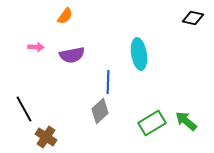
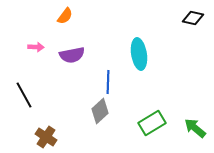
black line: moved 14 px up
green arrow: moved 9 px right, 7 px down
